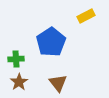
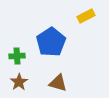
green cross: moved 1 px right, 3 px up
brown triangle: rotated 36 degrees counterclockwise
